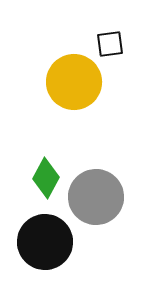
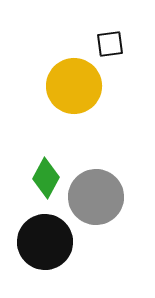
yellow circle: moved 4 px down
